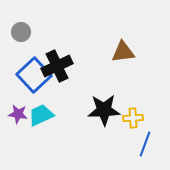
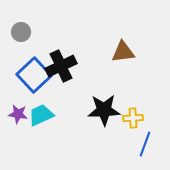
black cross: moved 4 px right
